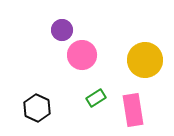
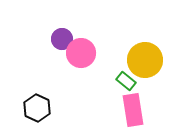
purple circle: moved 9 px down
pink circle: moved 1 px left, 2 px up
green rectangle: moved 30 px right, 17 px up; rotated 72 degrees clockwise
